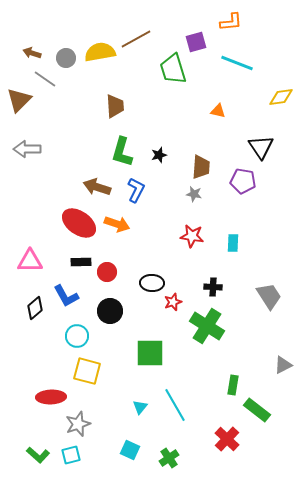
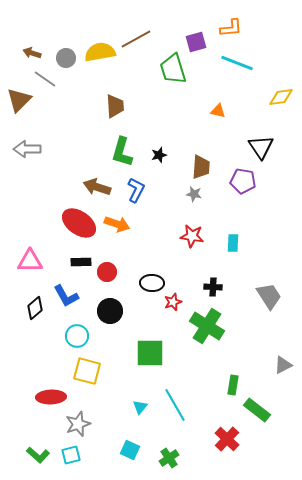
orange L-shape at (231, 22): moved 6 px down
